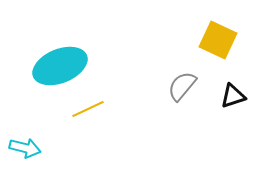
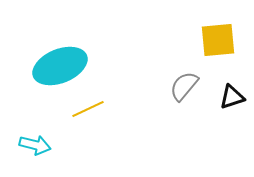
yellow square: rotated 30 degrees counterclockwise
gray semicircle: moved 2 px right
black triangle: moved 1 px left, 1 px down
cyan arrow: moved 10 px right, 3 px up
